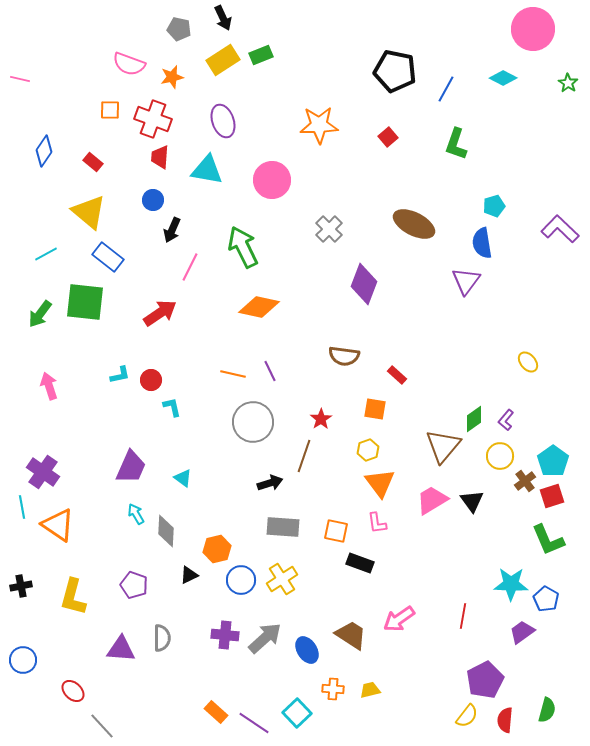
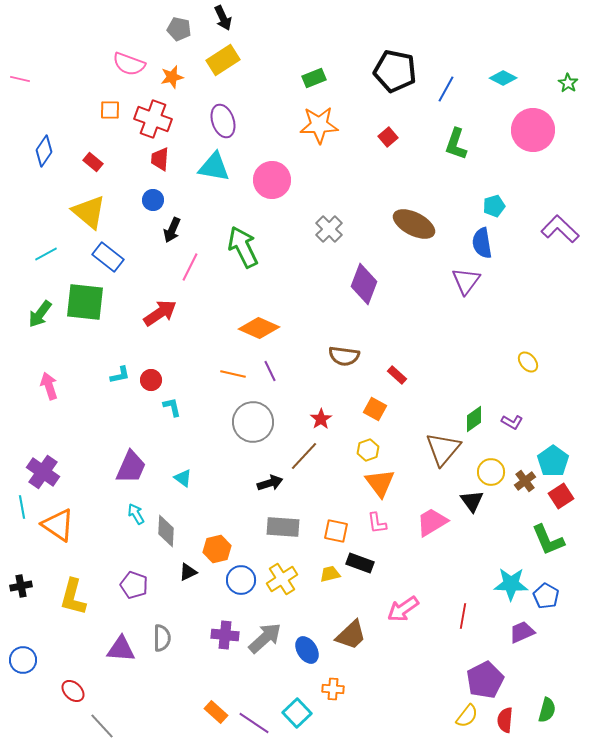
pink circle at (533, 29): moved 101 px down
green rectangle at (261, 55): moved 53 px right, 23 px down
red trapezoid at (160, 157): moved 2 px down
cyan triangle at (207, 170): moved 7 px right, 3 px up
orange diamond at (259, 307): moved 21 px down; rotated 12 degrees clockwise
orange square at (375, 409): rotated 20 degrees clockwise
purple L-shape at (506, 420): moved 6 px right, 2 px down; rotated 100 degrees counterclockwise
brown triangle at (443, 446): moved 3 px down
brown line at (304, 456): rotated 24 degrees clockwise
yellow circle at (500, 456): moved 9 px left, 16 px down
red square at (552, 496): moved 9 px right; rotated 15 degrees counterclockwise
pink trapezoid at (432, 500): moved 22 px down
black triangle at (189, 575): moved 1 px left, 3 px up
blue pentagon at (546, 599): moved 3 px up
pink arrow at (399, 619): moved 4 px right, 10 px up
purple trapezoid at (522, 632): rotated 12 degrees clockwise
brown trapezoid at (351, 635): rotated 104 degrees clockwise
yellow trapezoid at (370, 690): moved 40 px left, 116 px up
